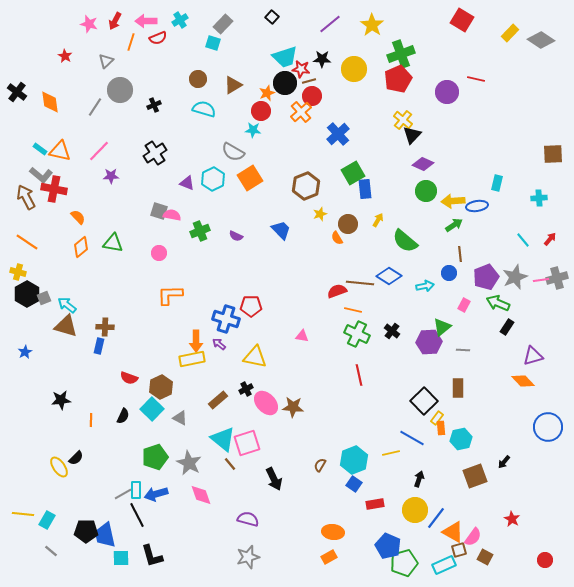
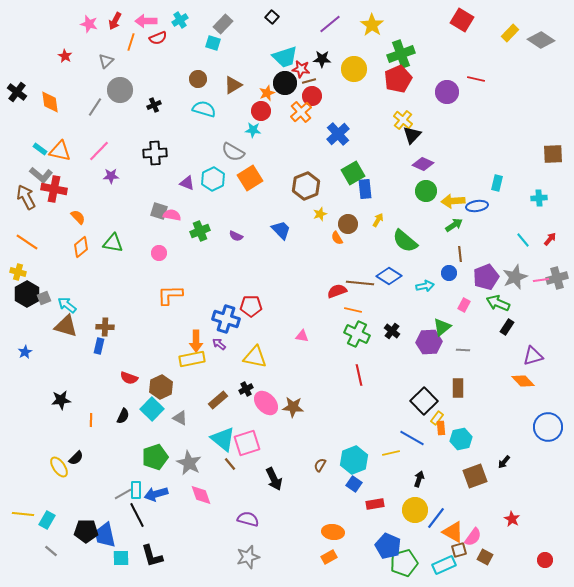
black cross at (155, 153): rotated 30 degrees clockwise
